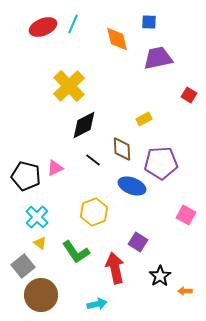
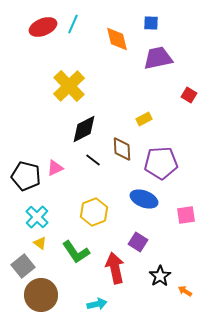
blue square: moved 2 px right, 1 px down
black diamond: moved 4 px down
blue ellipse: moved 12 px right, 13 px down
pink square: rotated 36 degrees counterclockwise
orange arrow: rotated 32 degrees clockwise
